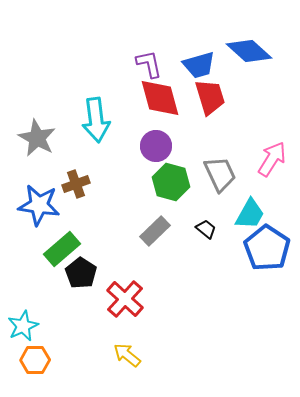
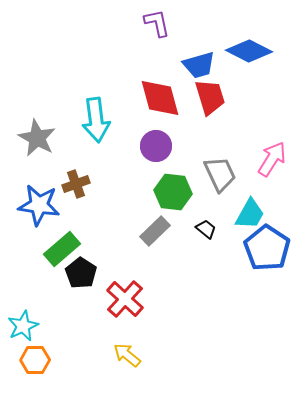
blue diamond: rotated 15 degrees counterclockwise
purple L-shape: moved 8 px right, 41 px up
green hexagon: moved 2 px right, 10 px down; rotated 9 degrees counterclockwise
